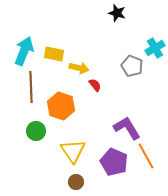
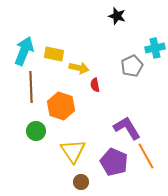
black star: moved 3 px down
cyan cross: rotated 18 degrees clockwise
gray pentagon: rotated 25 degrees clockwise
red semicircle: rotated 152 degrees counterclockwise
brown circle: moved 5 px right
